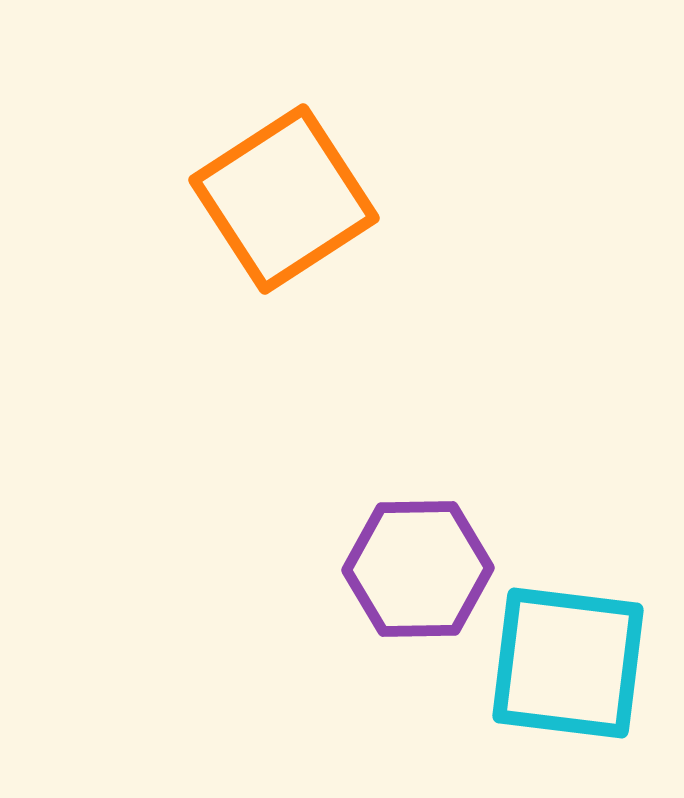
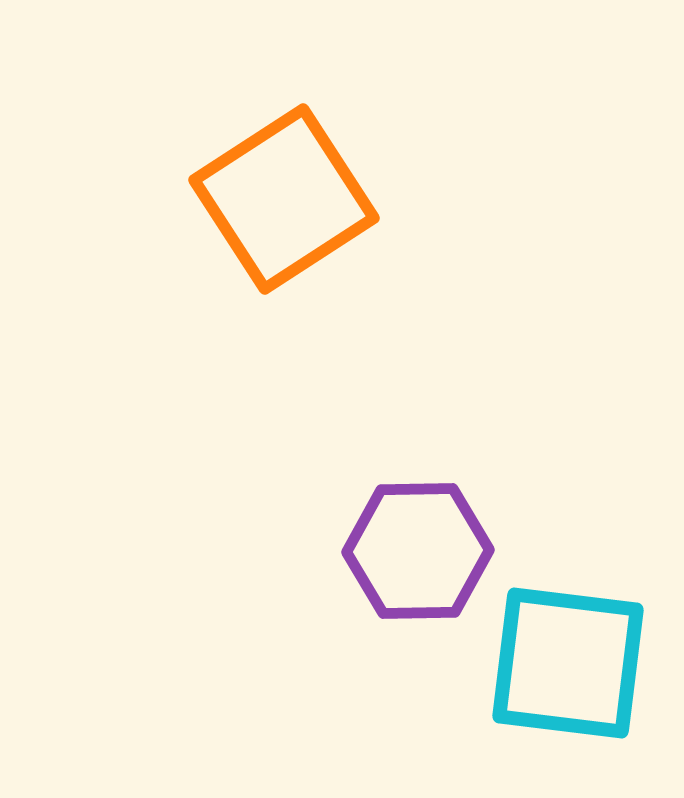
purple hexagon: moved 18 px up
